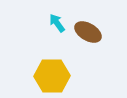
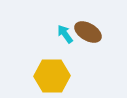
cyan arrow: moved 8 px right, 11 px down
